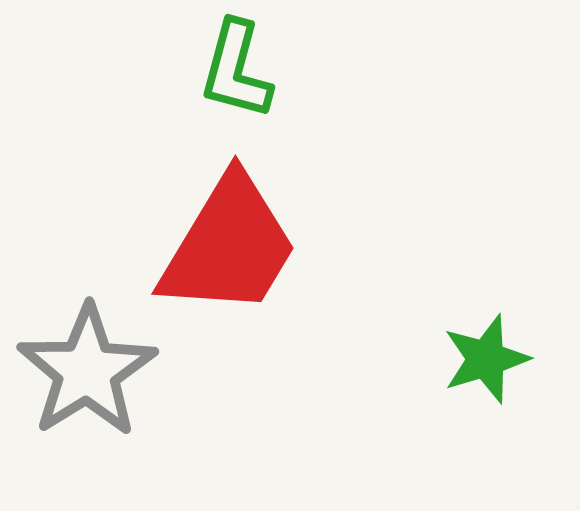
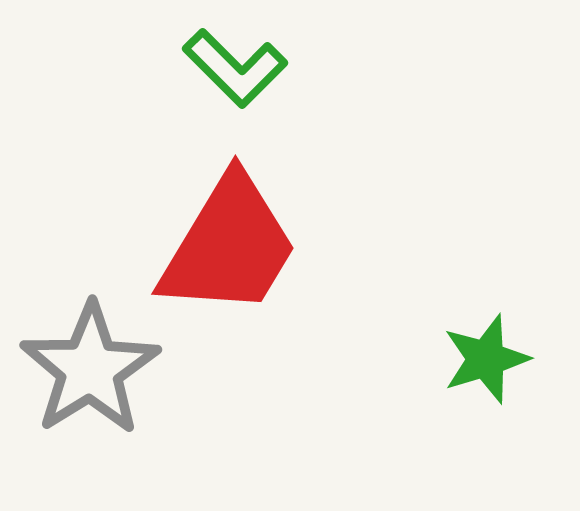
green L-shape: moved 1 px left, 2 px up; rotated 60 degrees counterclockwise
gray star: moved 3 px right, 2 px up
